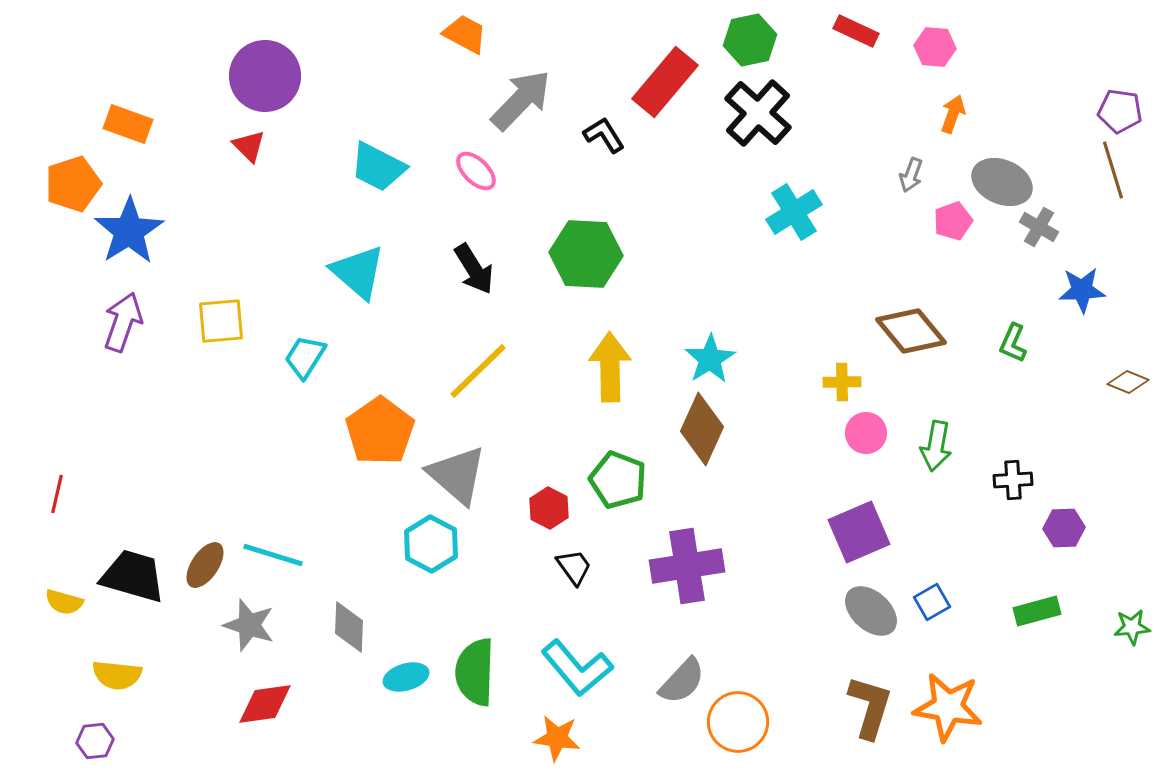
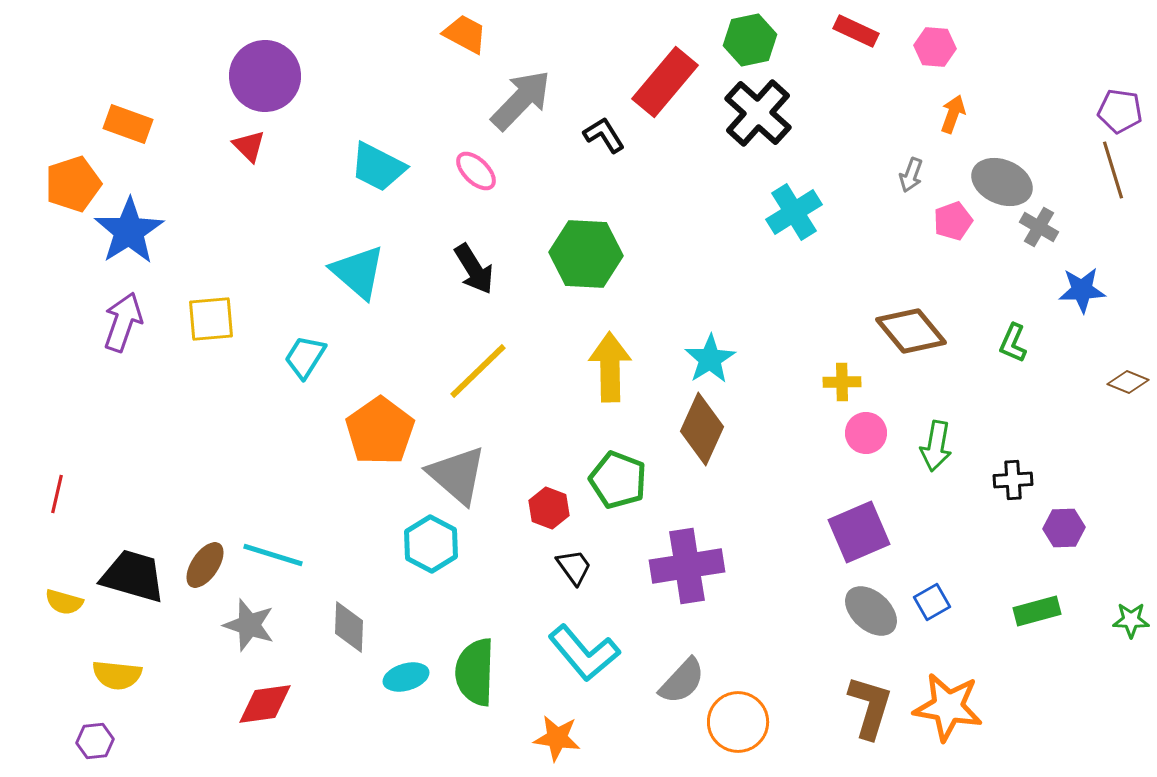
yellow square at (221, 321): moved 10 px left, 2 px up
red hexagon at (549, 508): rotated 6 degrees counterclockwise
green star at (1132, 627): moved 1 px left, 7 px up; rotated 6 degrees clockwise
cyan L-shape at (577, 668): moved 7 px right, 15 px up
